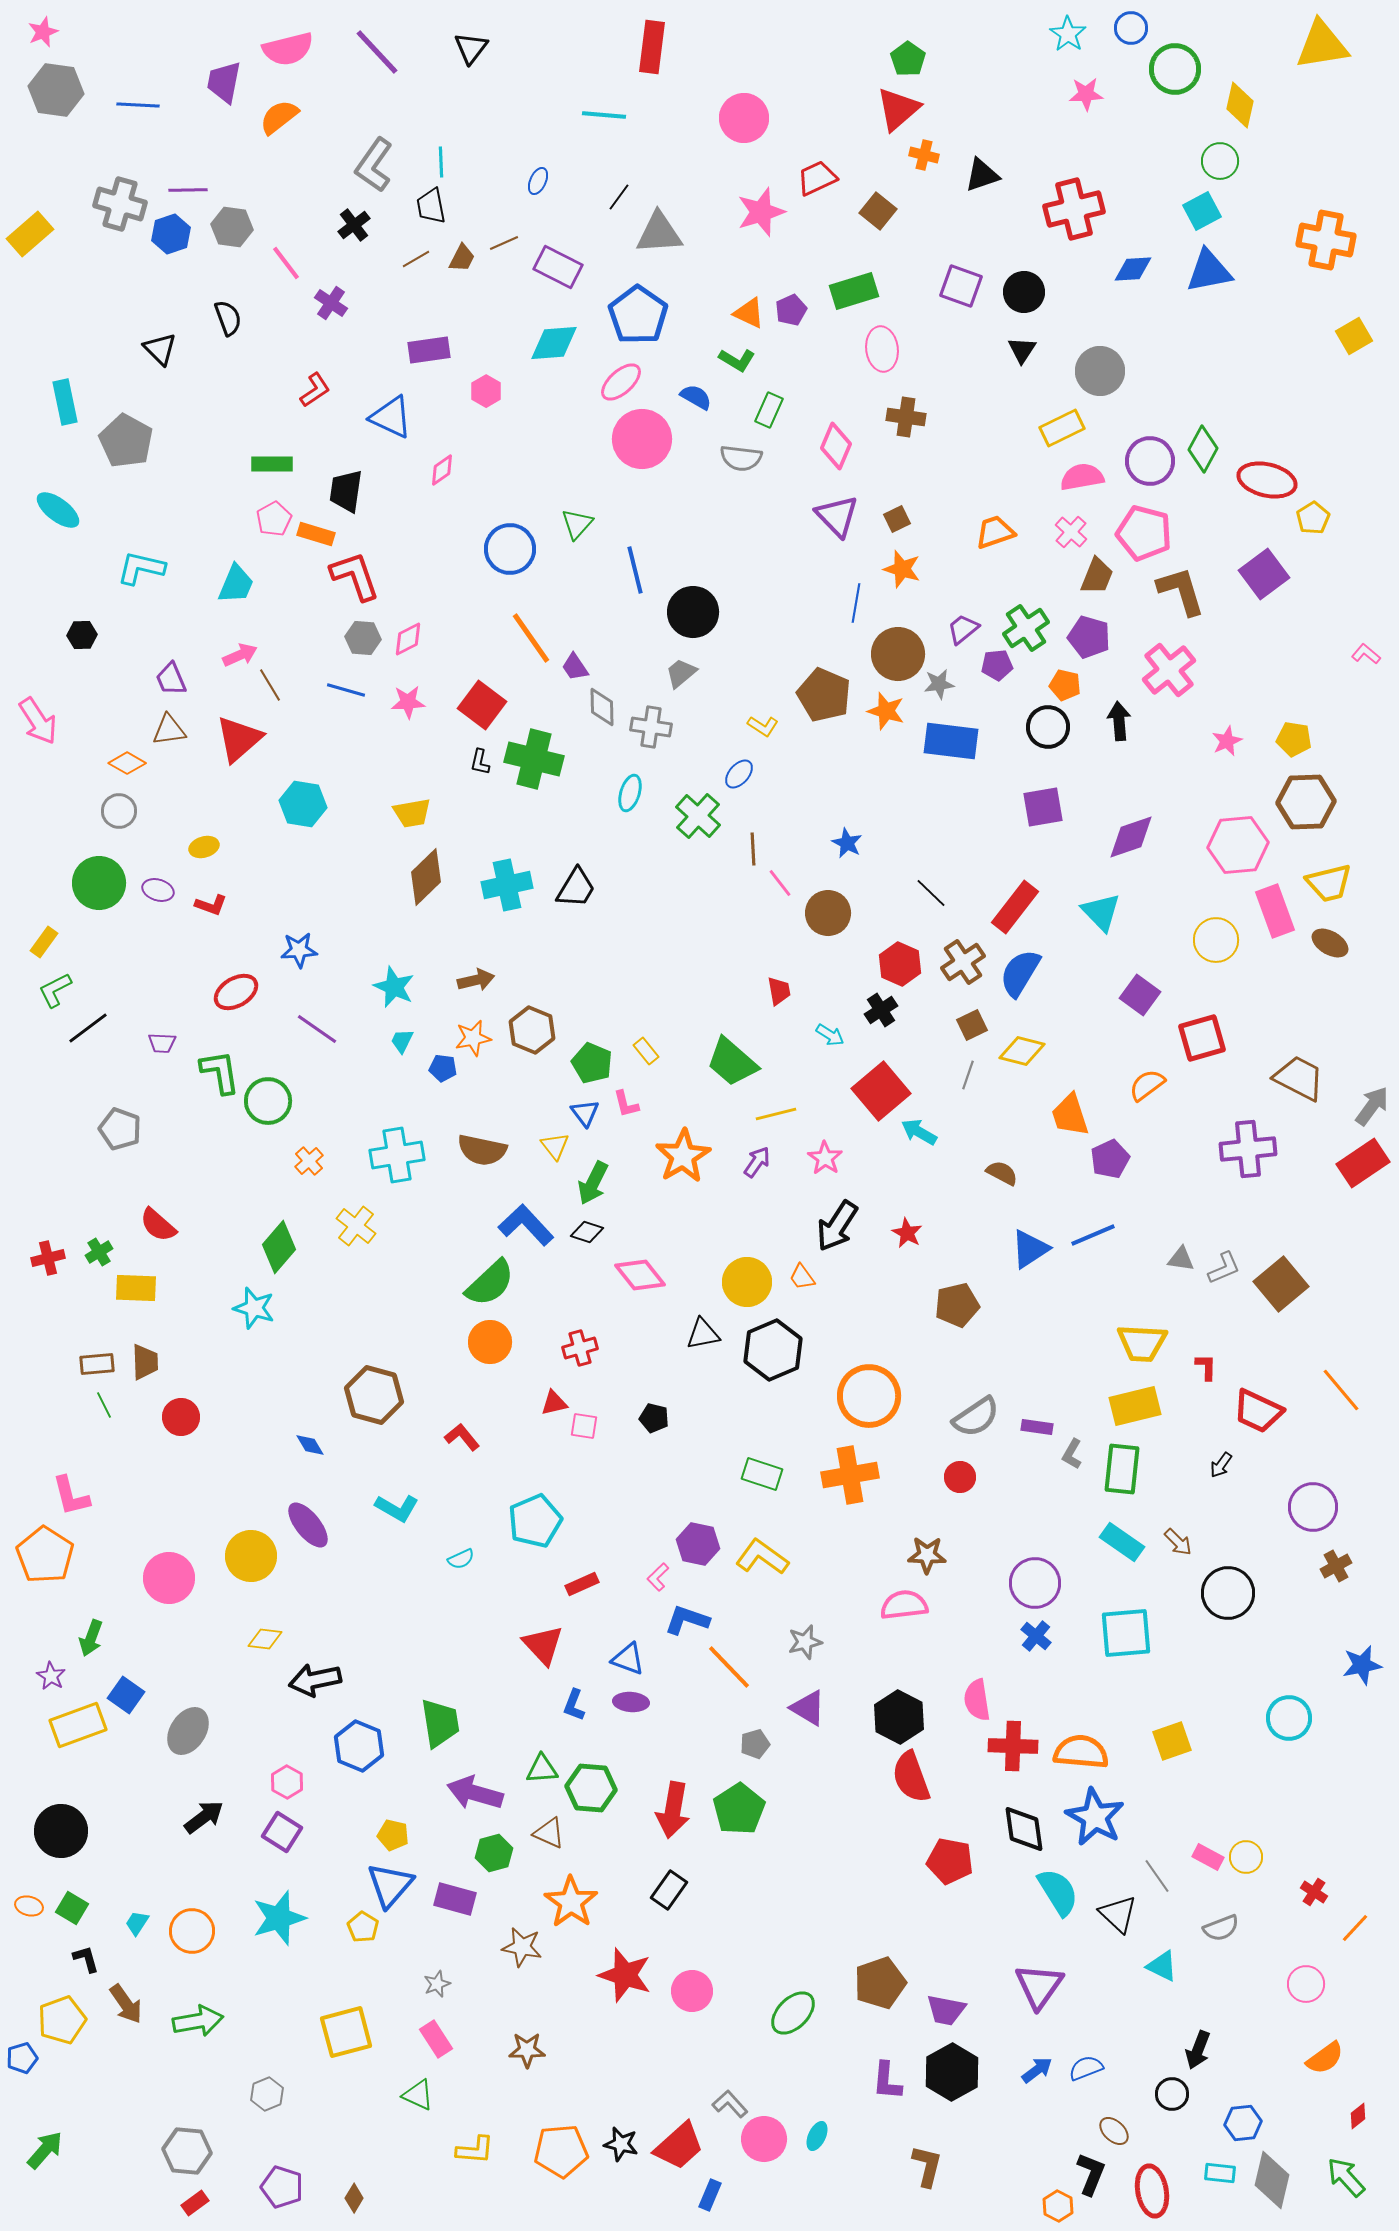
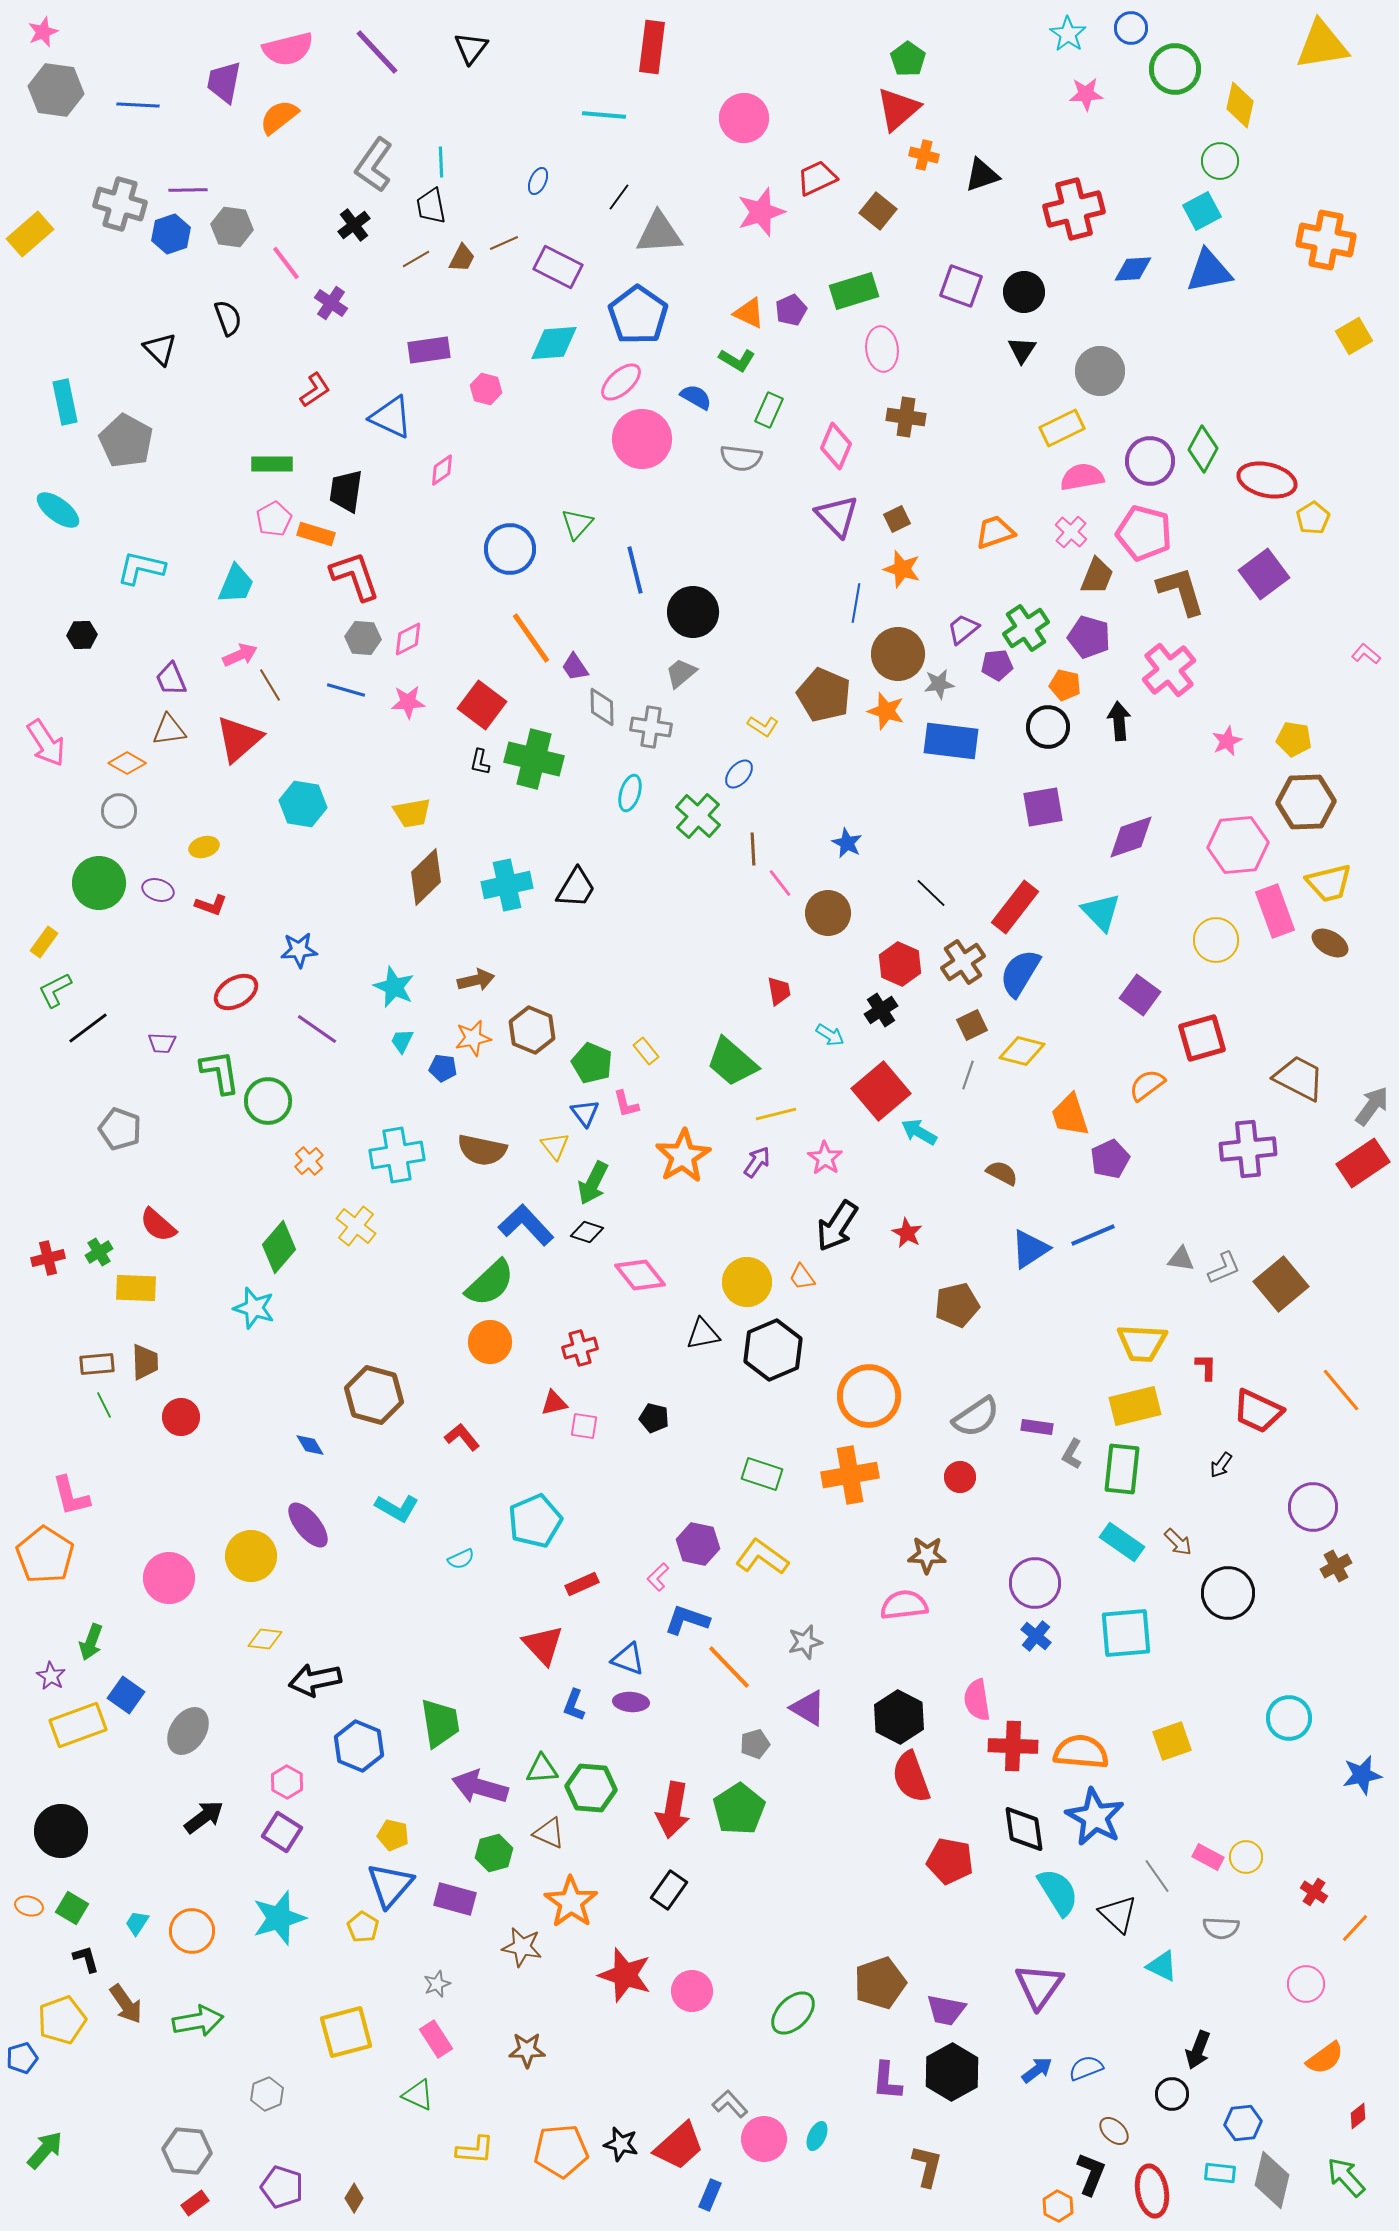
pink hexagon at (486, 391): moved 2 px up; rotated 16 degrees counterclockwise
pink arrow at (38, 721): moved 8 px right, 22 px down
green arrow at (91, 1638): moved 4 px down
blue star at (1362, 1665): moved 110 px down
purple arrow at (475, 1793): moved 5 px right, 6 px up
gray semicircle at (1221, 1928): rotated 24 degrees clockwise
